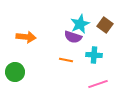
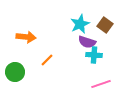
purple semicircle: moved 14 px right, 5 px down
orange line: moved 19 px left; rotated 56 degrees counterclockwise
pink line: moved 3 px right
